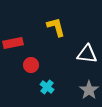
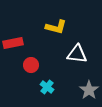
yellow L-shape: rotated 120 degrees clockwise
white triangle: moved 10 px left
